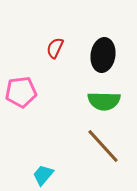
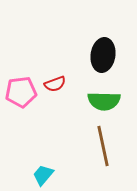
red semicircle: moved 36 px down; rotated 135 degrees counterclockwise
brown line: rotated 30 degrees clockwise
